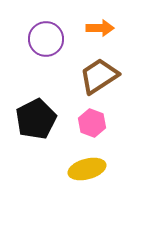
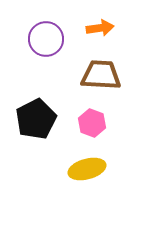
orange arrow: rotated 8 degrees counterclockwise
brown trapezoid: moved 2 px right, 1 px up; rotated 36 degrees clockwise
